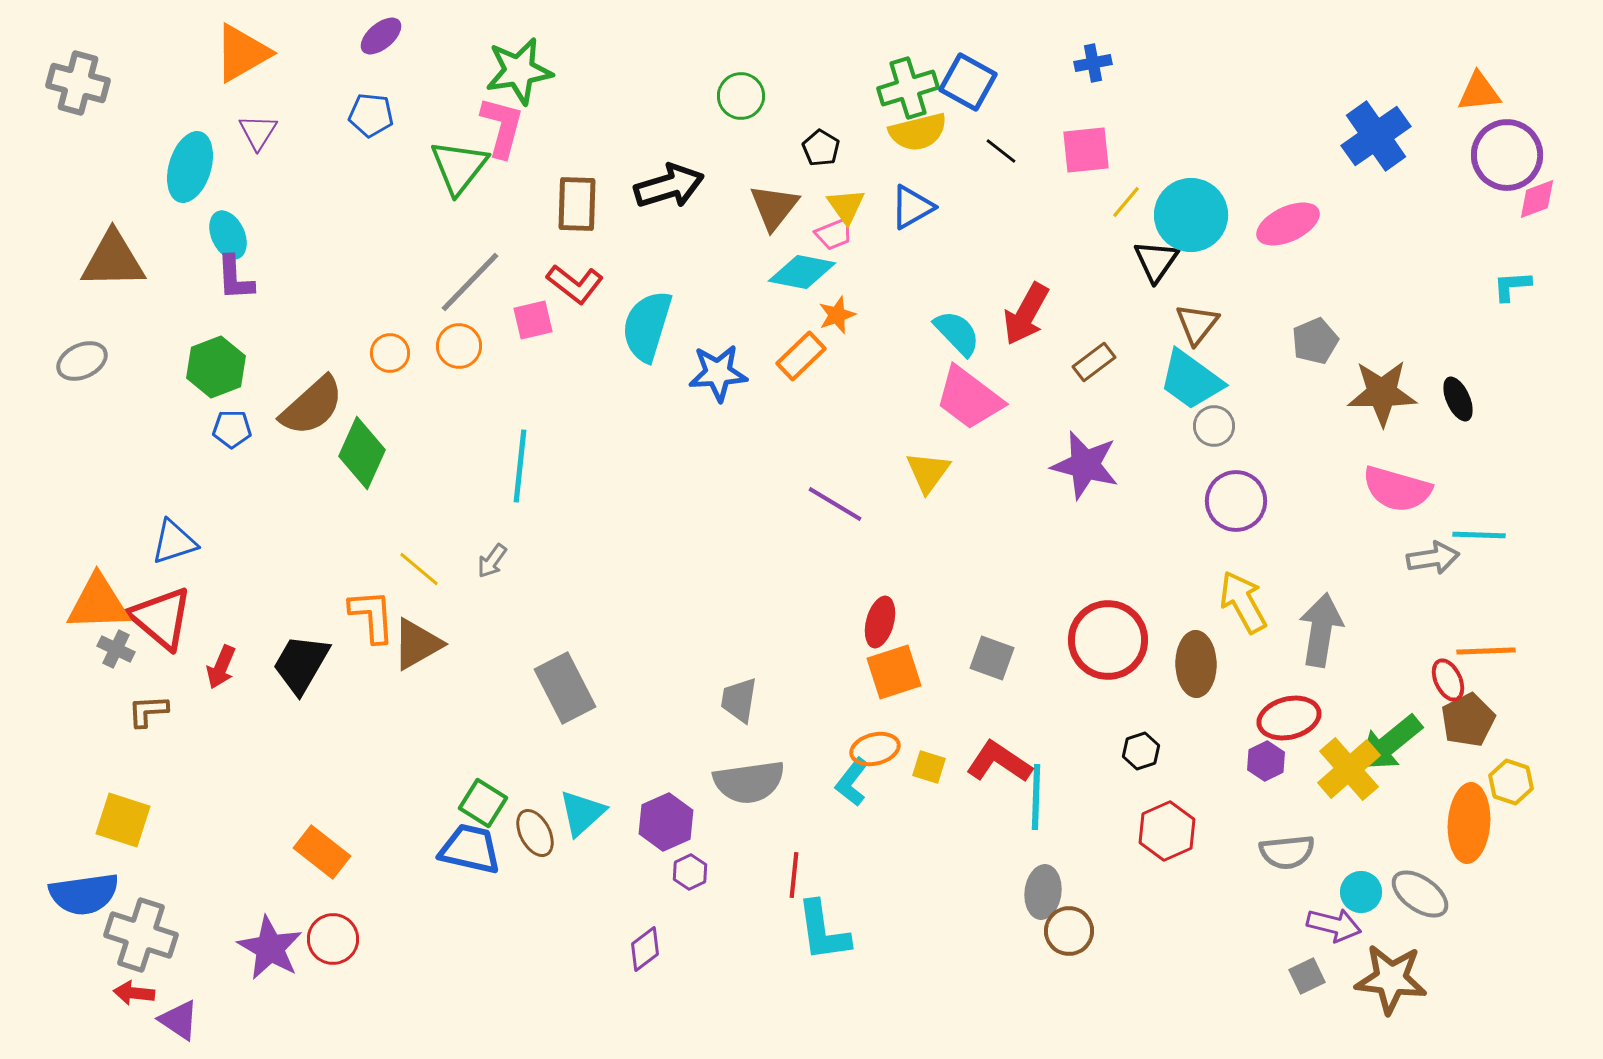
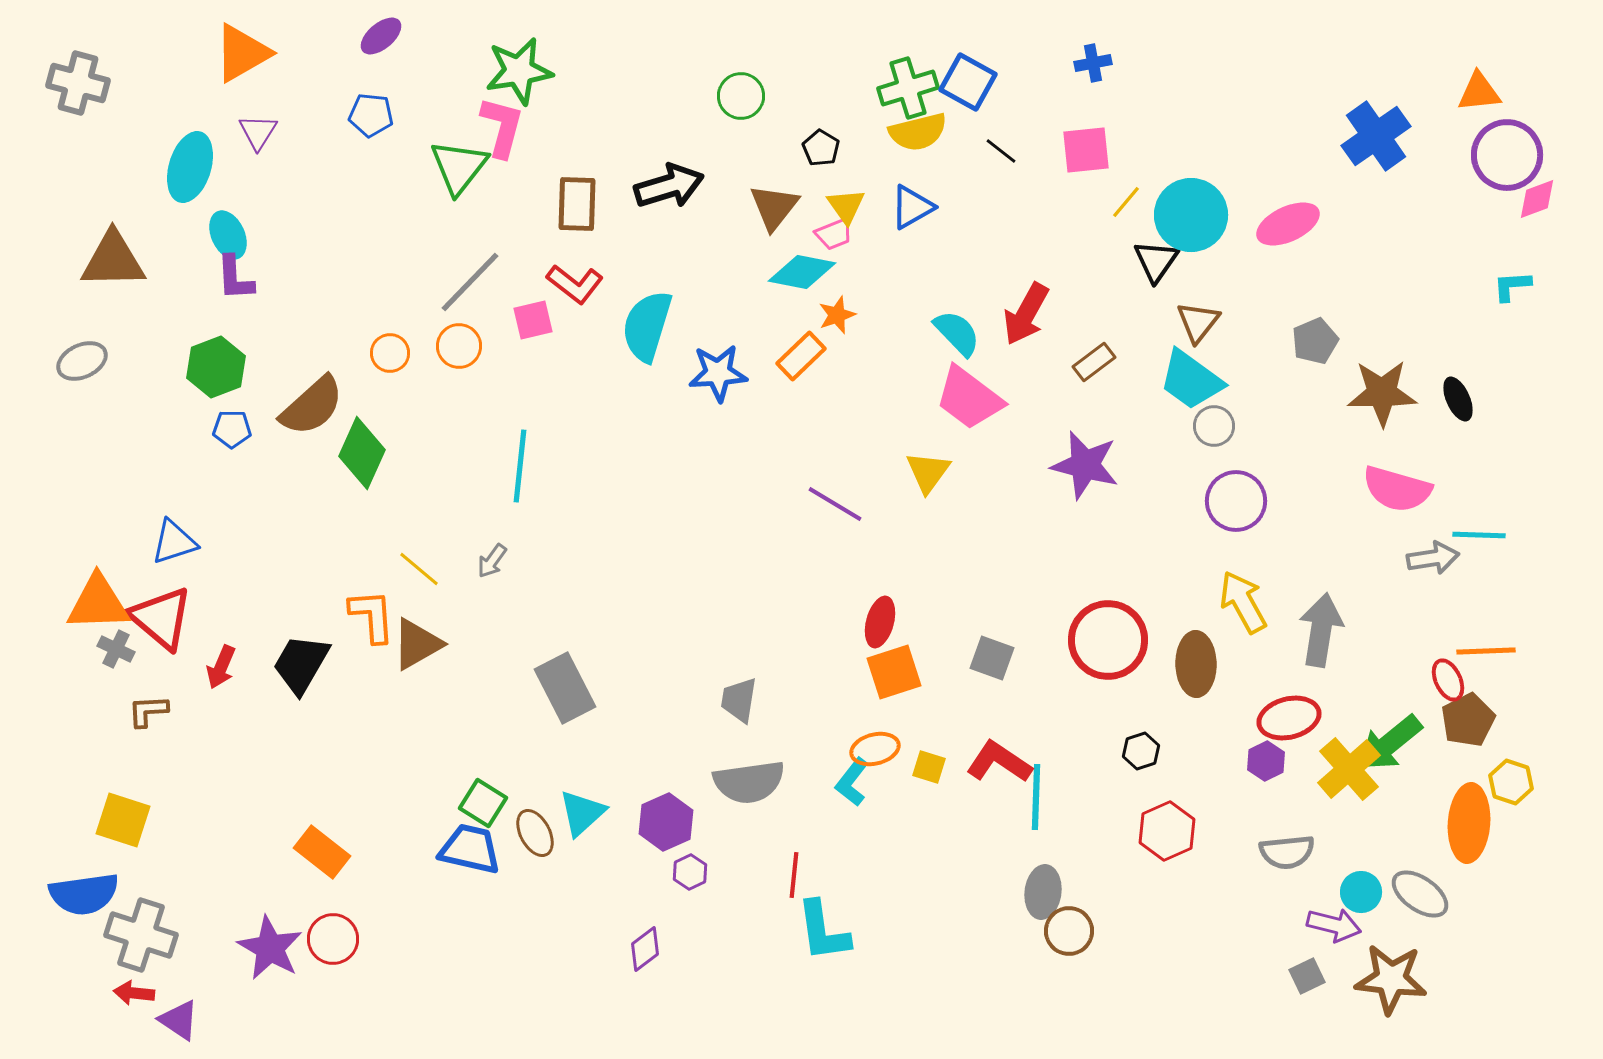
brown triangle at (1197, 324): moved 1 px right, 2 px up
